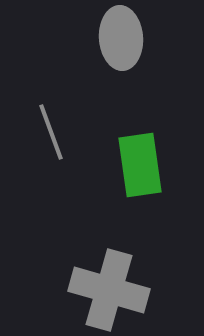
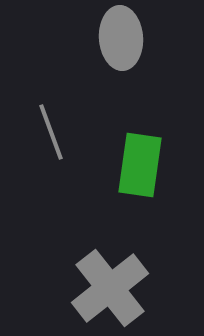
green rectangle: rotated 16 degrees clockwise
gray cross: moved 1 px right, 2 px up; rotated 36 degrees clockwise
